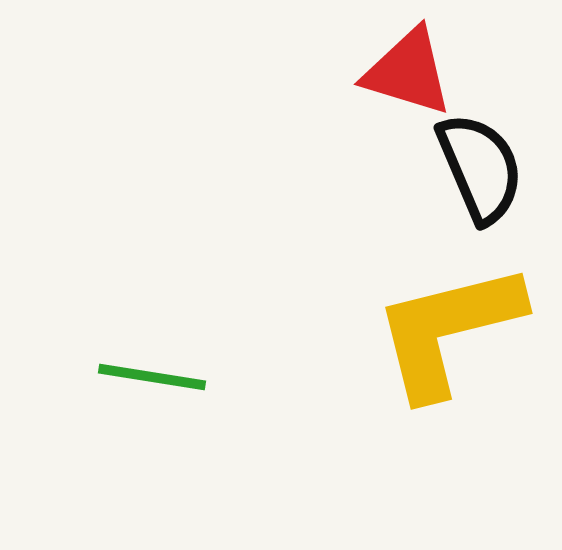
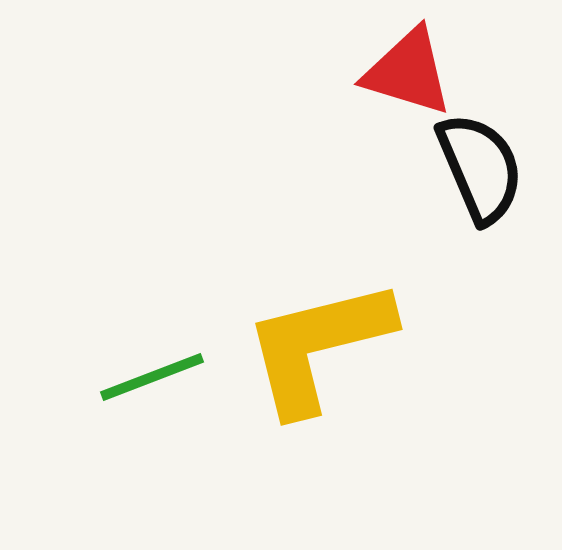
yellow L-shape: moved 130 px left, 16 px down
green line: rotated 30 degrees counterclockwise
